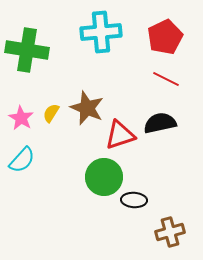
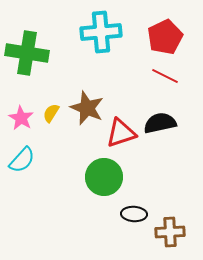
green cross: moved 3 px down
red line: moved 1 px left, 3 px up
red triangle: moved 1 px right, 2 px up
black ellipse: moved 14 px down
brown cross: rotated 12 degrees clockwise
